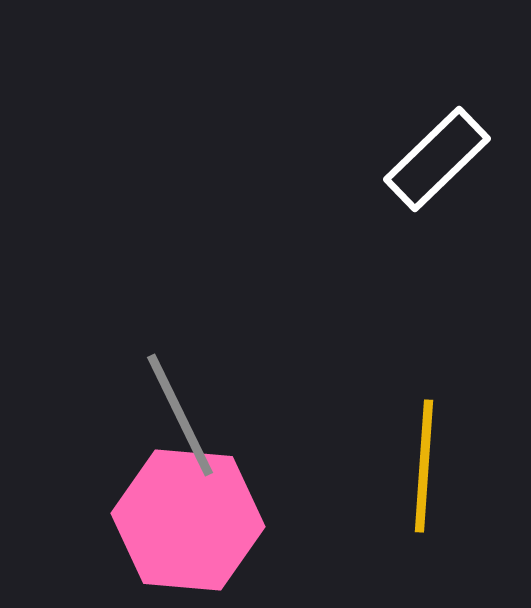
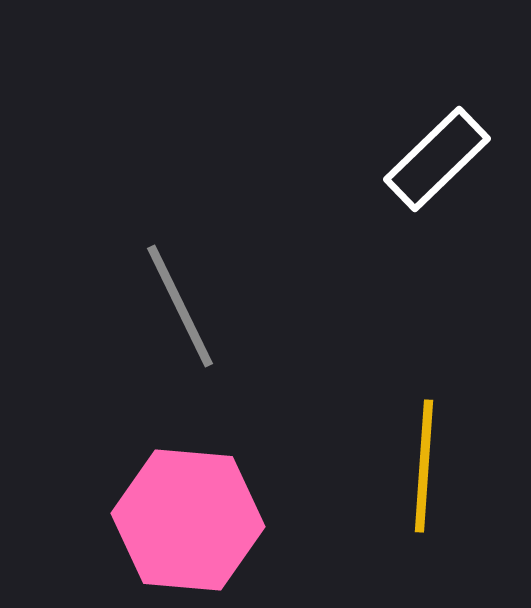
gray line: moved 109 px up
